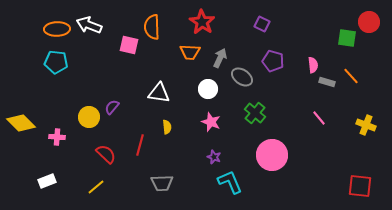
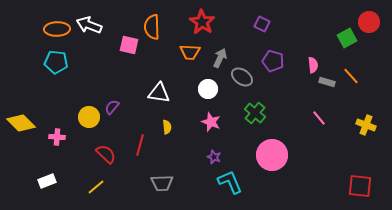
green square: rotated 36 degrees counterclockwise
